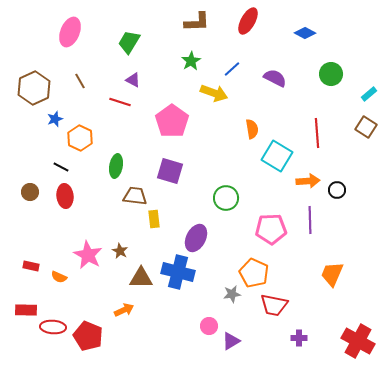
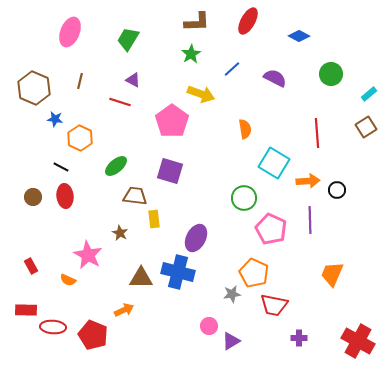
blue diamond at (305, 33): moved 6 px left, 3 px down
green trapezoid at (129, 42): moved 1 px left, 3 px up
green star at (191, 61): moved 7 px up
brown line at (80, 81): rotated 42 degrees clockwise
brown hexagon at (34, 88): rotated 12 degrees counterclockwise
yellow arrow at (214, 93): moved 13 px left, 1 px down
blue star at (55, 119): rotated 28 degrees clockwise
brown square at (366, 127): rotated 25 degrees clockwise
orange semicircle at (252, 129): moved 7 px left
cyan square at (277, 156): moved 3 px left, 7 px down
green ellipse at (116, 166): rotated 40 degrees clockwise
brown circle at (30, 192): moved 3 px right, 5 px down
green circle at (226, 198): moved 18 px right
pink pentagon at (271, 229): rotated 28 degrees clockwise
brown star at (120, 251): moved 18 px up
red rectangle at (31, 266): rotated 49 degrees clockwise
orange semicircle at (59, 277): moved 9 px right, 3 px down
red pentagon at (88, 336): moved 5 px right, 1 px up
